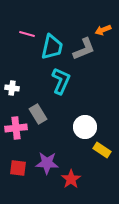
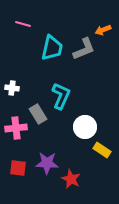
pink line: moved 4 px left, 10 px up
cyan trapezoid: moved 1 px down
cyan L-shape: moved 15 px down
red star: rotated 12 degrees counterclockwise
